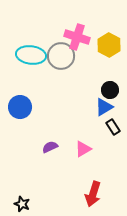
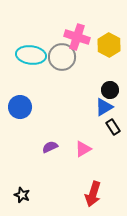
gray circle: moved 1 px right, 1 px down
black star: moved 9 px up
